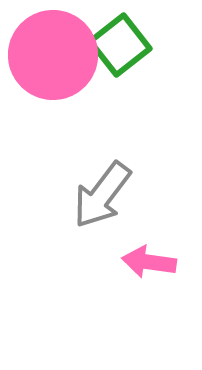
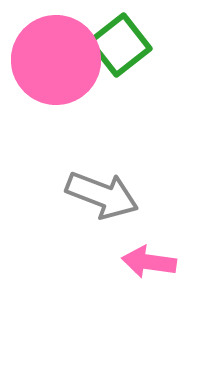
pink circle: moved 3 px right, 5 px down
gray arrow: rotated 106 degrees counterclockwise
